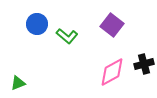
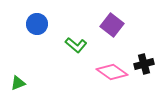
green L-shape: moved 9 px right, 9 px down
pink diamond: rotated 64 degrees clockwise
